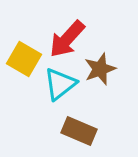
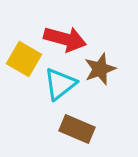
red arrow: moved 2 px left; rotated 117 degrees counterclockwise
brown rectangle: moved 2 px left, 2 px up
